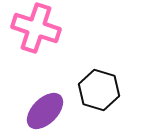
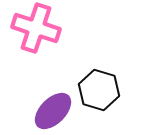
purple ellipse: moved 8 px right
